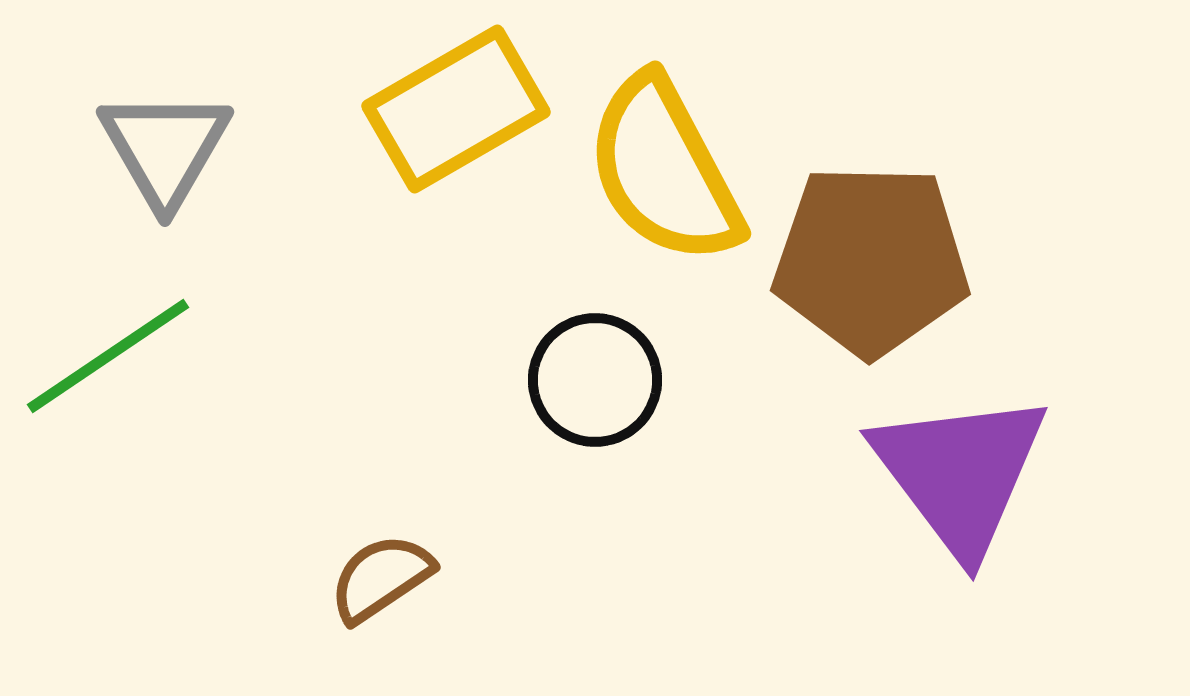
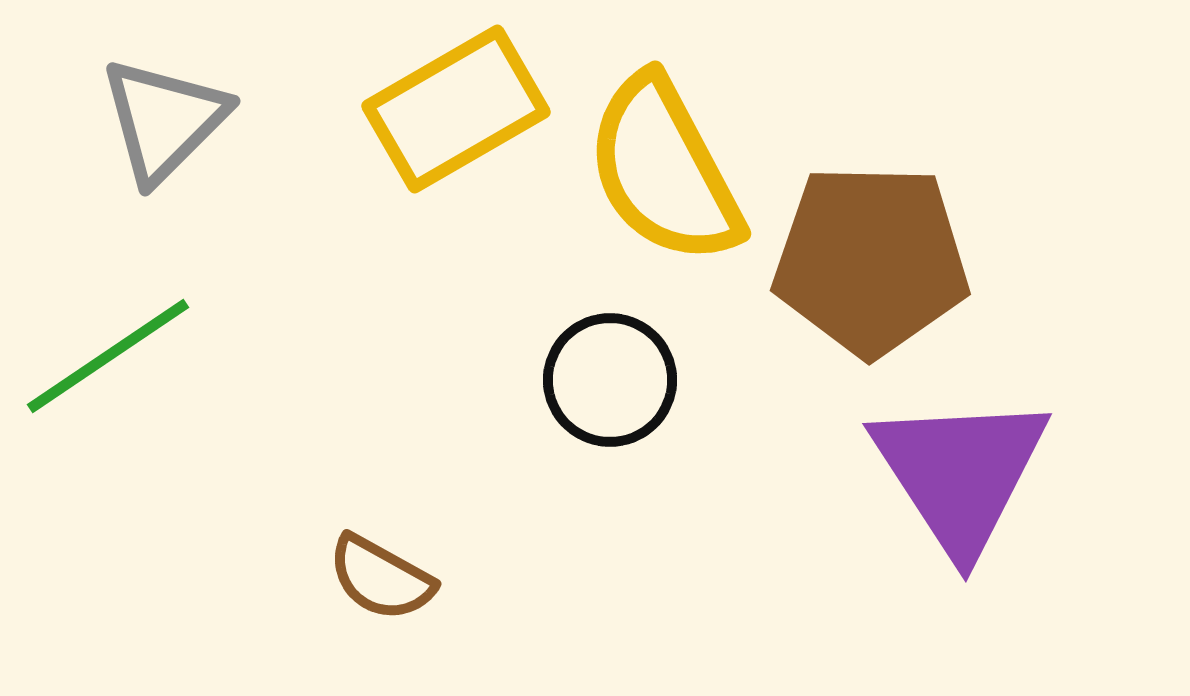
gray triangle: moved 1 px left, 28 px up; rotated 15 degrees clockwise
black circle: moved 15 px right
purple triangle: rotated 4 degrees clockwise
brown semicircle: rotated 117 degrees counterclockwise
